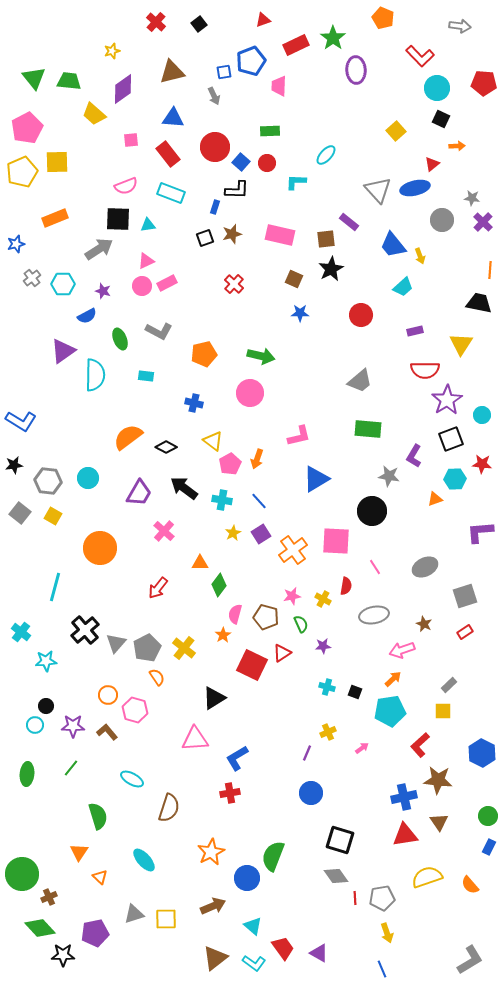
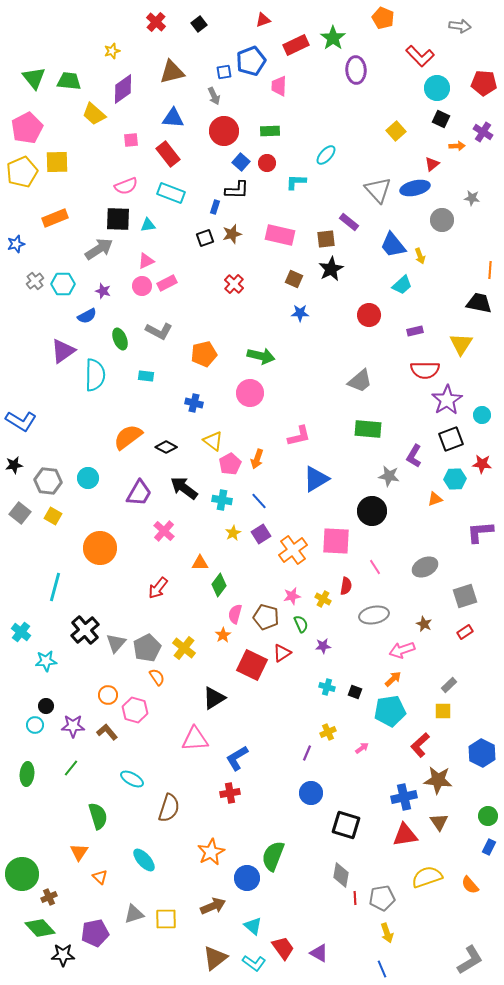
red circle at (215, 147): moved 9 px right, 16 px up
purple cross at (483, 222): moved 90 px up; rotated 12 degrees counterclockwise
gray cross at (32, 278): moved 3 px right, 3 px down
cyan trapezoid at (403, 287): moved 1 px left, 2 px up
red circle at (361, 315): moved 8 px right
black square at (340, 840): moved 6 px right, 15 px up
gray diamond at (336, 876): moved 5 px right, 1 px up; rotated 45 degrees clockwise
